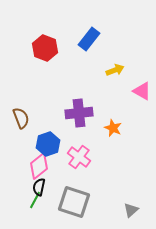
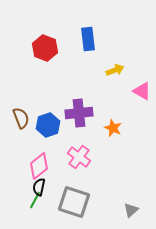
blue rectangle: moved 1 px left; rotated 45 degrees counterclockwise
blue hexagon: moved 19 px up
